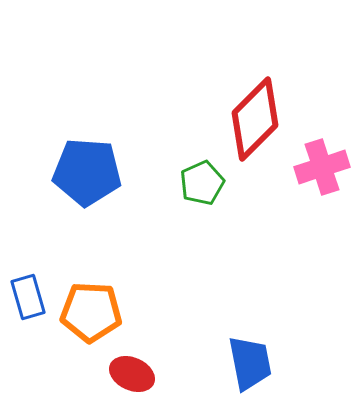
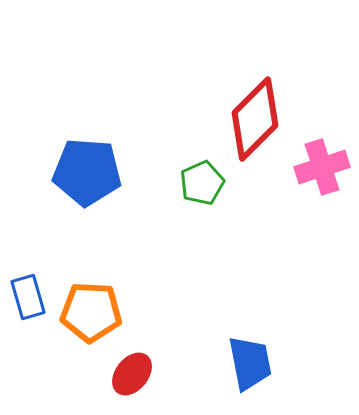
red ellipse: rotated 75 degrees counterclockwise
